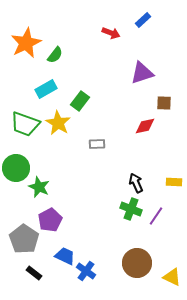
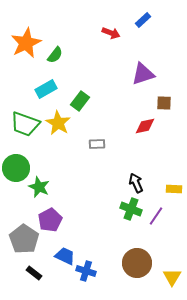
purple triangle: moved 1 px right, 1 px down
yellow rectangle: moved 7 px down
blue cross: rotated 18 degrees counterclockwise
yellow triangle: rotated 36 degrees clockwise
